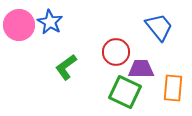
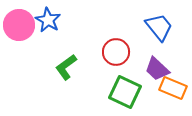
blue star: moved 2 px left, 2 px up
purple trapezoid: moved 16 px right; rotated 136 degrees counterclockwise
orange rectangle: rotated 72 degrees counterclockwise
